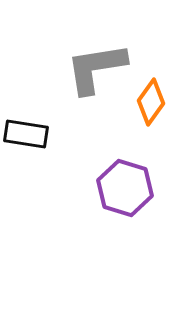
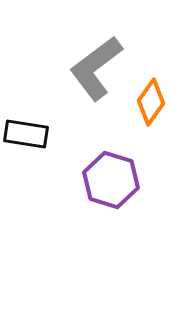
gray L-shape: rotated 28 degrees counterclockwise
purple hexagon: moved 14 px left, 8 px up
